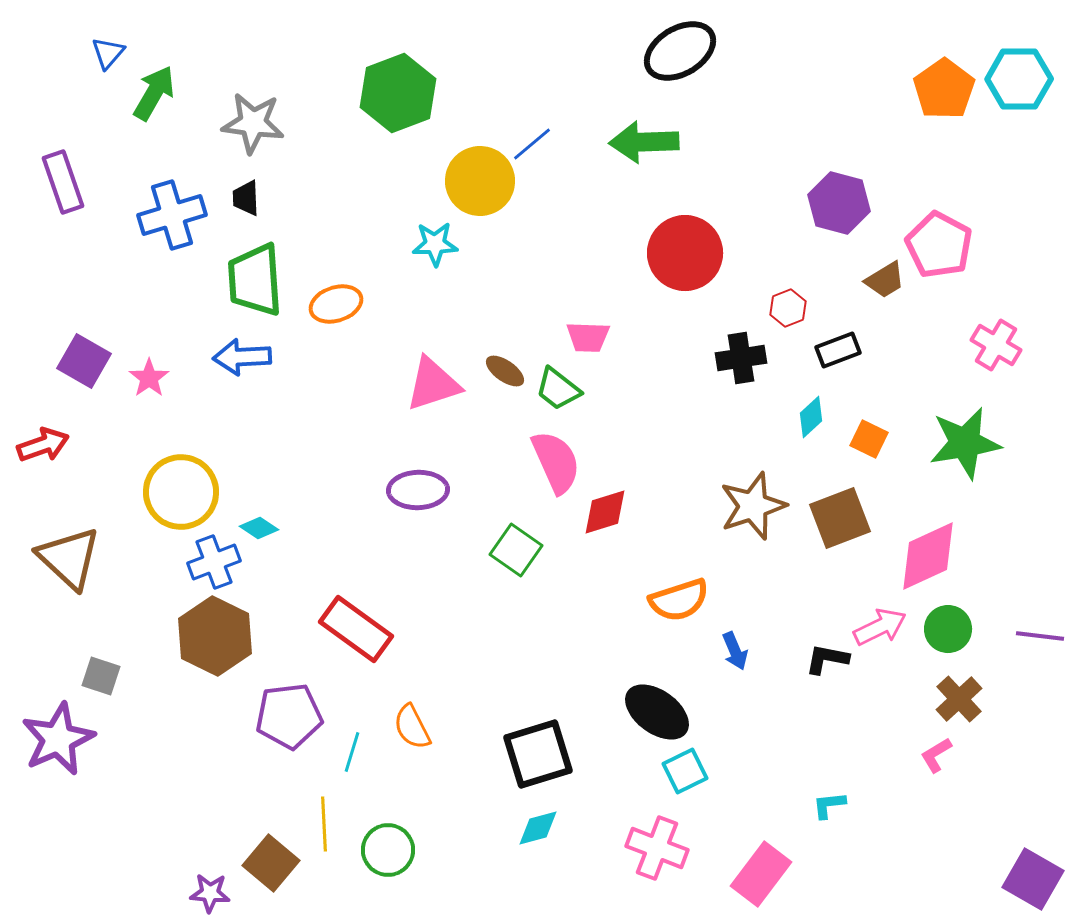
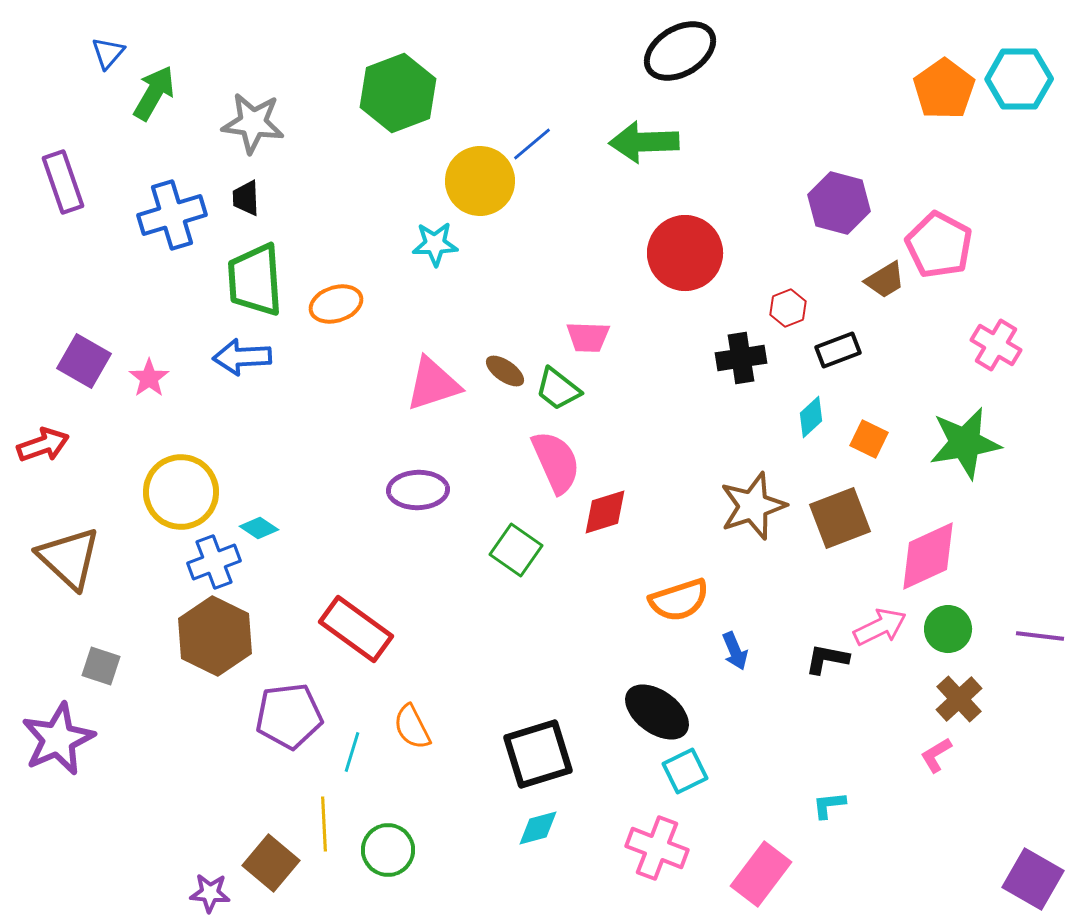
gray square at (101, 676): moved 10 px up
